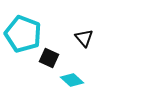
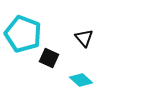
cyan diamond: moved 9 px right
